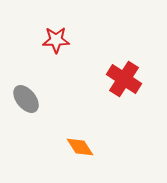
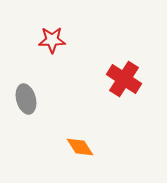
red star: moved 4 px left
gray ellipse: rotated 24 degrees clockwise
